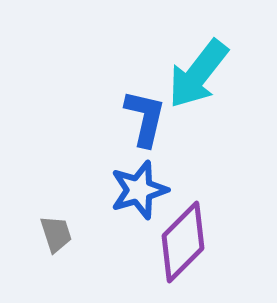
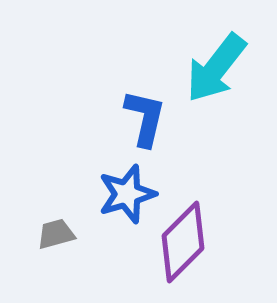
cyan arrow: moved 18 px right, 6 px up
blue star: moved 12 px left, 4 px down
gray trapezoid: rotated 87 degrees counterclockwise
